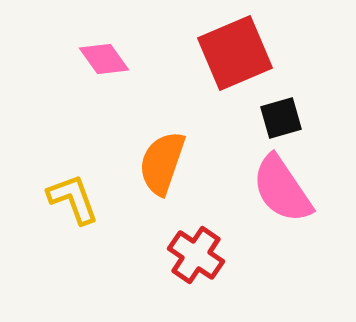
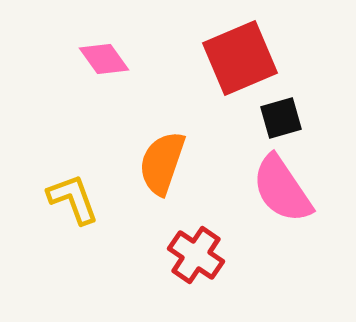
red square: moved 5 px right, 5 px down
